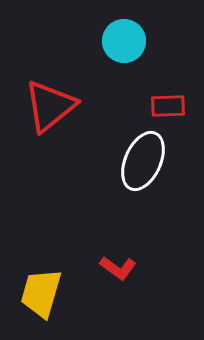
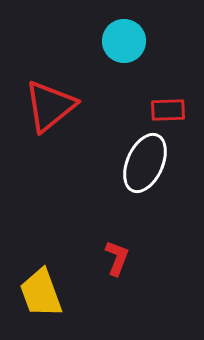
red rectangle: moved 4 px down
white ellipse: moved 2 px right, 2 px down
red L-shape: moved 1 px left, 10 px up; rotated 105 degrees counterclockwise
yellow trapezoid: rotated 36 degrees counterclockwise
